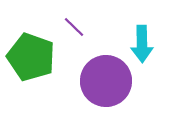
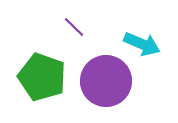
cyan arrow: rotated 66 degrees counterclockwise
green pentagon: moved 11 px right, 20 px down
